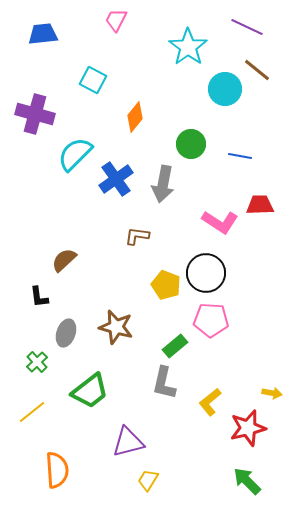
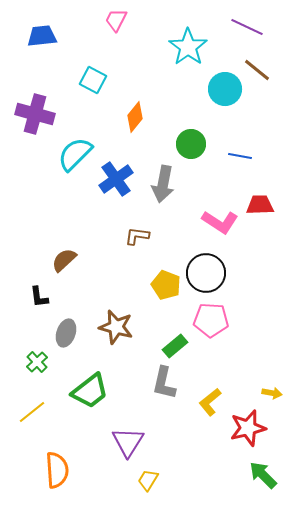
blue trapezoid: moved 1 px left, 2 px down
purple triangle: rotated 44 degrees counterclockwise
green arrow: moved 16 px right, 6 px up
